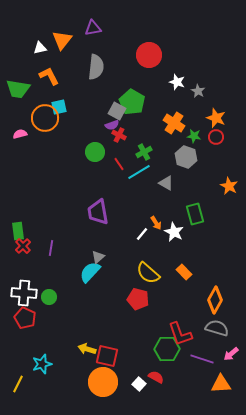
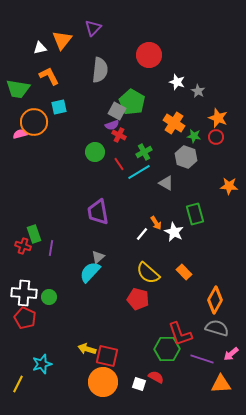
purple triangle at (93, 28): rotated 36 degrees counterclockwise
gray semicircle at (96, 67): moved 4 px right, 3 px down
orange circle at (45, 118): moved 11 px left, 4 px down
orange star at (216, 118): moved 2 px right
orange star at (229, 186): rotated 24 degrees counterclockwise
green rectangle at (18, 231): moved 16 px right, 3 px down; rotated 12 degrees counterclockwise
red cross at (23, 246): rotated 28 degrees counterclockwise
white square at (139, 384): rotated 24 degrees counterclockwise
